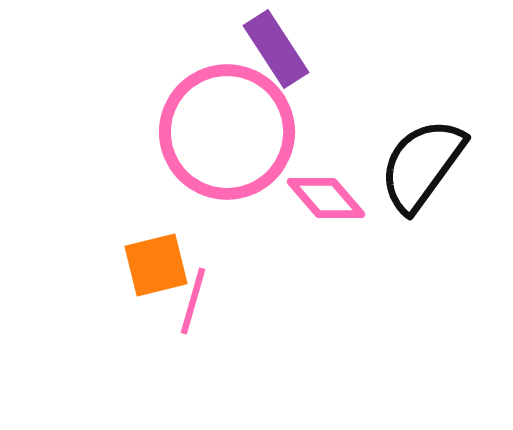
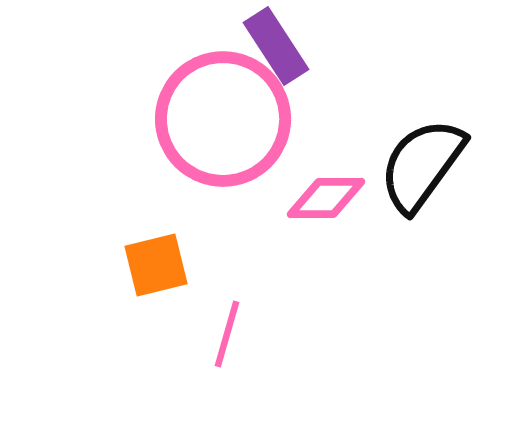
purple rectangle: moved 3 px up
pink circle: moved 4 px left, 13 px up
pink diamond: rotated 50 degrees counterclockwise
pink line: moved 34 px right, 33 px down
